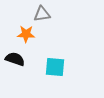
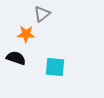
gray triangle: rotated 30 degrees counterclockwise
black semicircle: moved 1 px right, 1 px up
